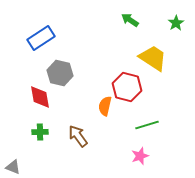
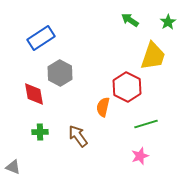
green star: moved 8 px left, 1 px up
yellow trapezoid: moved 2 px up; rotated 76 degrees clockwise
gray hexagon: rotated 15 degrees clockwise
red hexagon: rotated 12 degrees clockwise
red diamond: moved 6 px left, 3 px up
orange semicircle: moved 2 px left, 1 px down
green line: moved 1 px left, 1 px up
